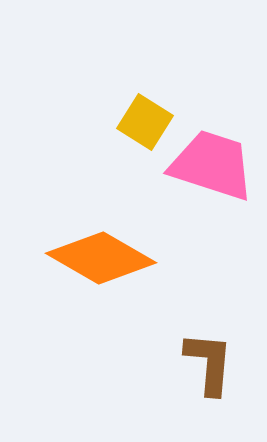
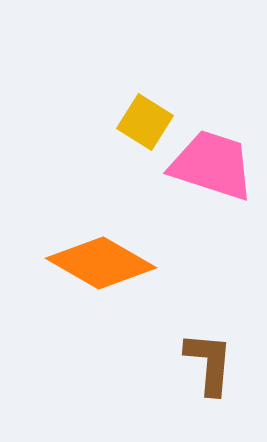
orange diamond: moved 5 px down
